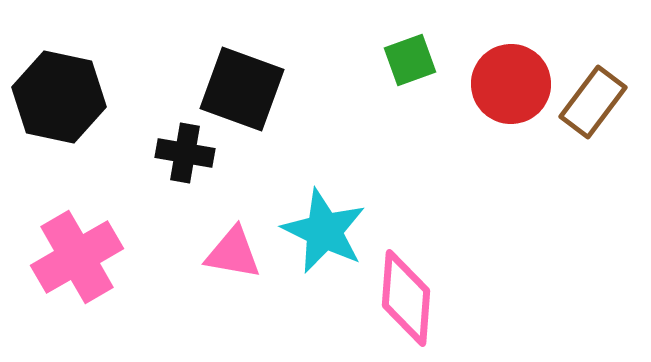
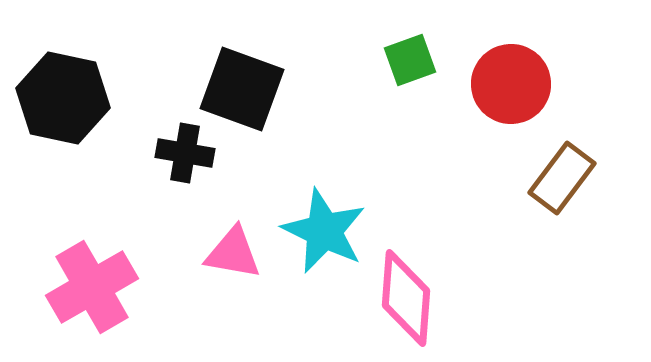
black hexagon: moved 4 px right, 1 px down
brown rectangle: moved 31 px left, 76 px down
pink cross: moved 15 px right, 30 px down
